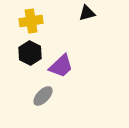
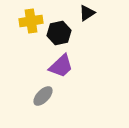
black triangle: rotated 18 degrees counterclockwise
black hexagon: moved 29 px right, 20 px up; rotated 20 degrees clockwise
